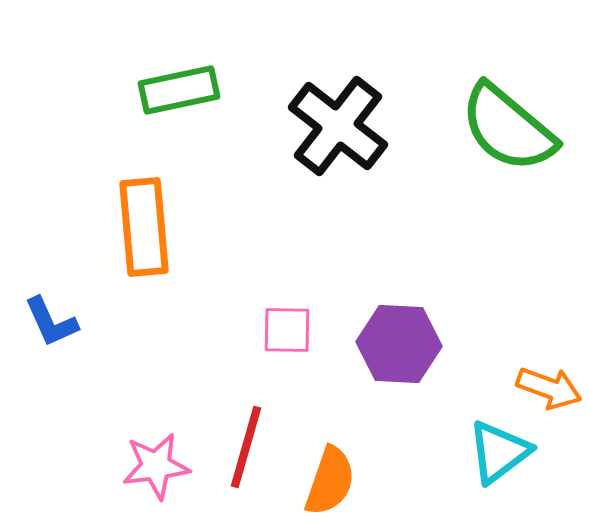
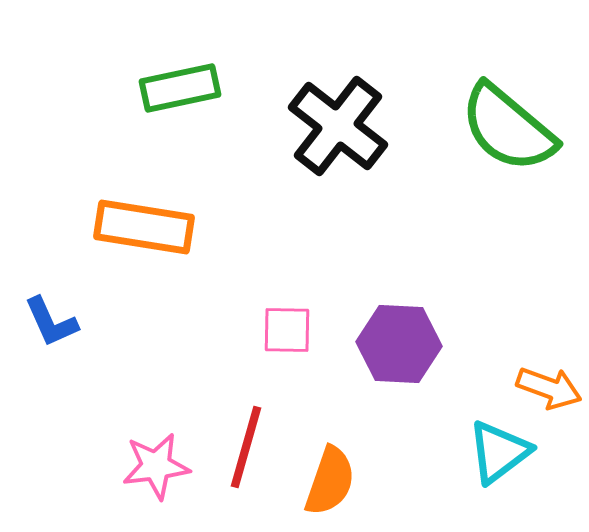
green rectangle: moved 1 px right, 2 px up
orange rectangle: rotated 76 degrees counterclockwise
